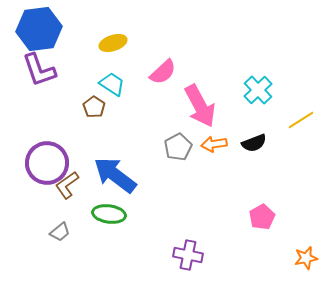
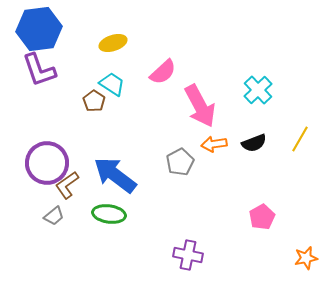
brown pentagon: moved 6 px up
yellow line: moved 1 px left, 19 px down; rotated 28 degrees counterclockwise
gray pentagon: moved 2 px right, 15 px down
gray trapezoid: moved 6 px left, 16 px up
